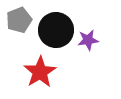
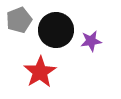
purple star: moved 3 px right, 1 px down
